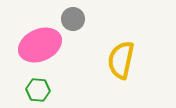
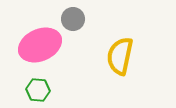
yellow semicircle: moved 1 px left, 4 px up
